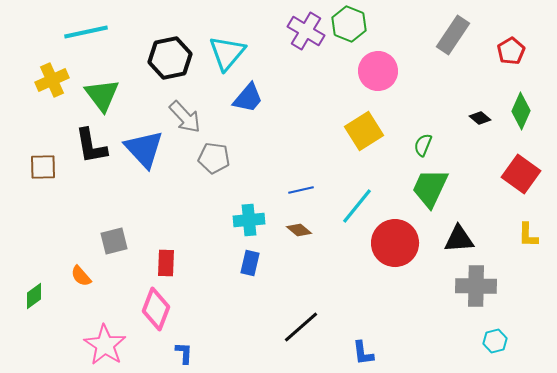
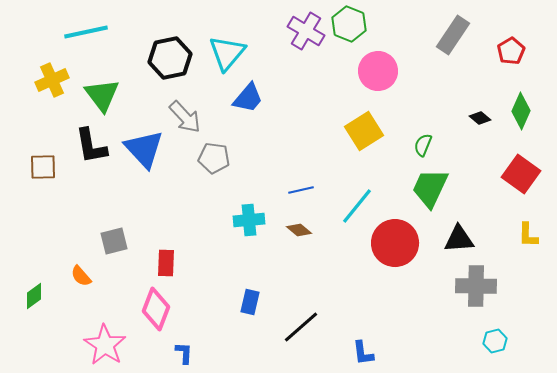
blue rectangle at (250, 263): moved 39 px down
